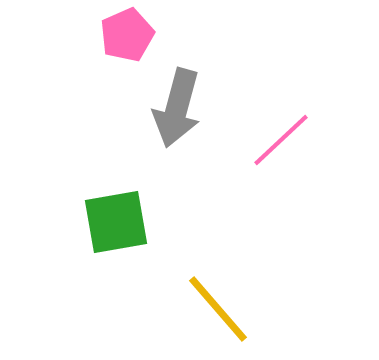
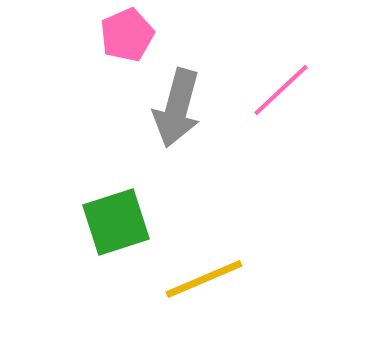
pink line: moved 50 px up
green square: rotated 8 degrees counterclockwise
yellow line: moved 14 px left, 30 px up; rotated 72 degrees counterclockwise
